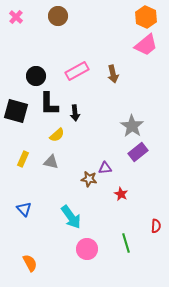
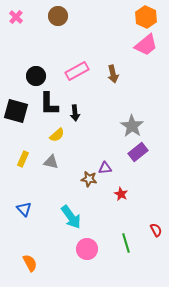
red semicircle: moved 4 px down; rotated 32 degrees counterclockwise
